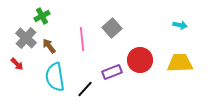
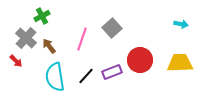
cyan arrow: moved 1 px right, 1 px up
pink line: rotated 25 degrees clockwise
red arrow: moved 1 px left, 3 px up
black line: moved 1 px right, 13 px up
